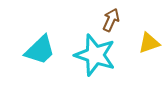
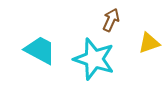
cyan trapezoid: rotated 108 degrees counterclockwise
cyan star: moved 1 px left, 4 px down
